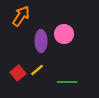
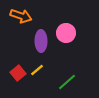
orange arrow: rotated 75 degrees clockwise
pink circle: moved 2 px right, 1 px up
green line: rotated 42 degrees counterclockwise
